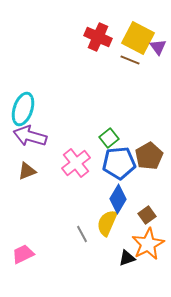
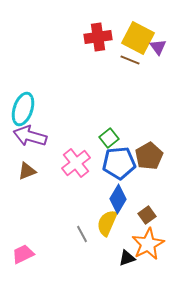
red cross: rotated 32 degrees counterclockwise
